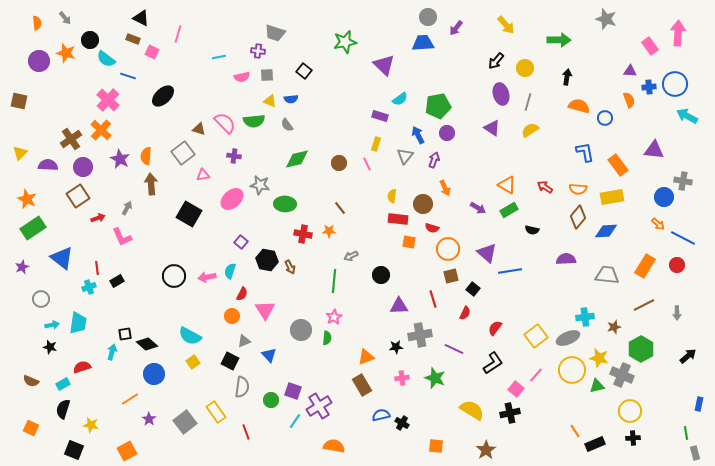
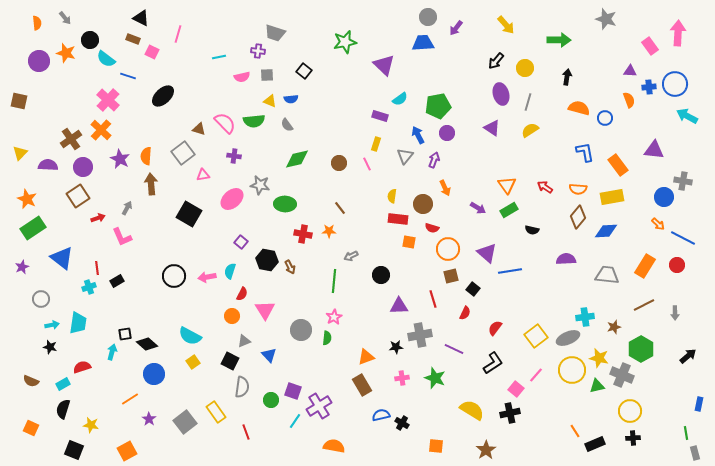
orange semicircle at (579, 106): moved 2 px down
orange triangle at (507, 185): rotated 24 degrees clockwise
gray arrow at (677, 313): moved 2 px left
